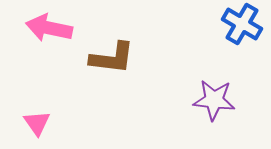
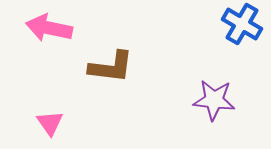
brown L-shape: moved 1 px left, 9 px down
pink triangle: moved 13 px right
